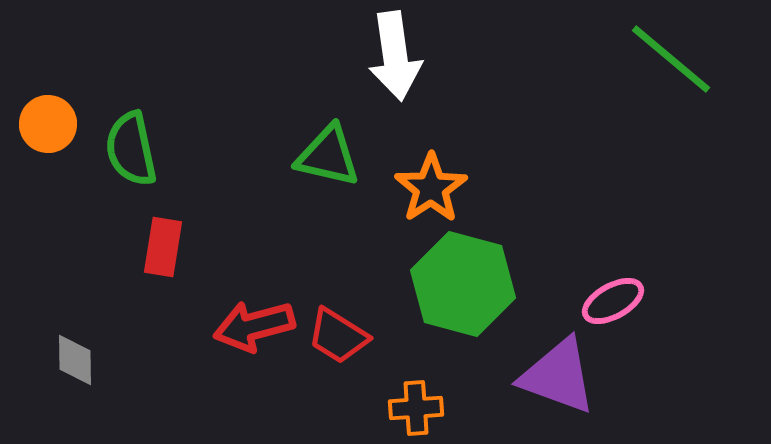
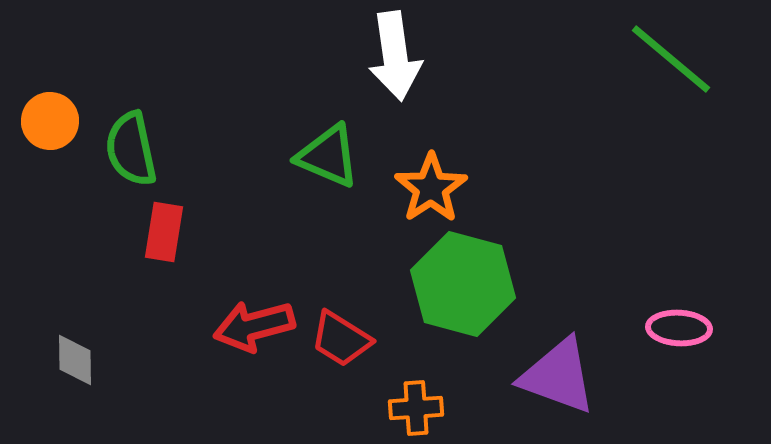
orange circle: moved 2 px right, 3 px up
green triangle: rotated 10 degrees clockwise
red rectangle: moved 1 px right, 15 px up
pink ellipse: moved 66 px right, 27 px down; rotated 32 degrees clockwise
red trapezoid: moved 3 px right, 3 px down
